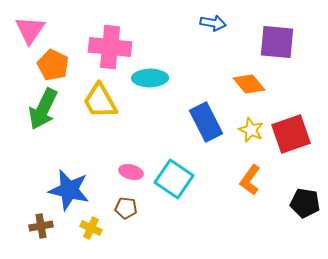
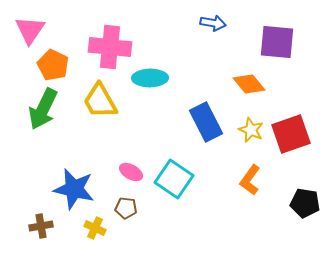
pink ellipse: rotated 15 degrees clockwise
blue star: moved 5 px right, 1 px up
yellow cross: moved 4 px right
